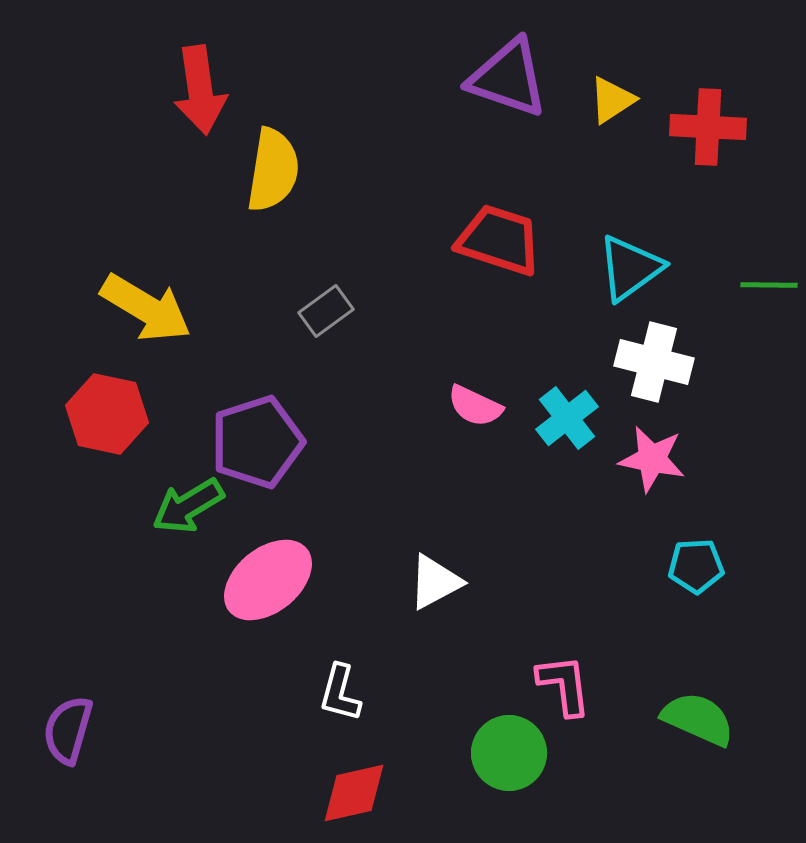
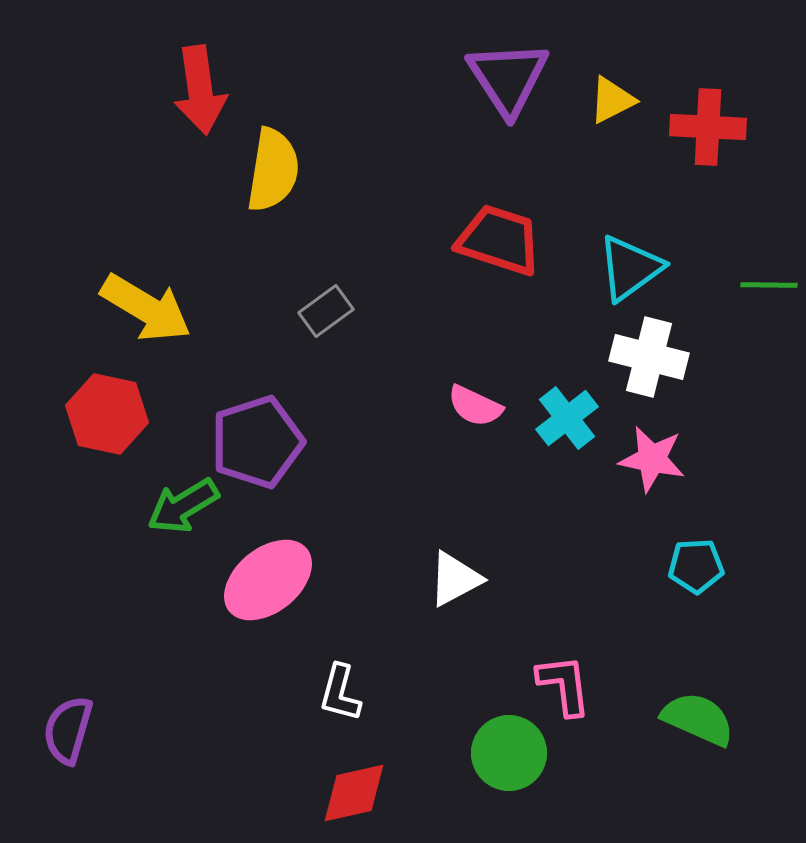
purple triangle: rotated 38 degrees clockwise
yellow triangle: rotated 6 degrees clockwise
white cross: moved 5 px left, 5 px up
green arrow: moved 5 px left
white triangle: moved 20 px right, 3 px up
